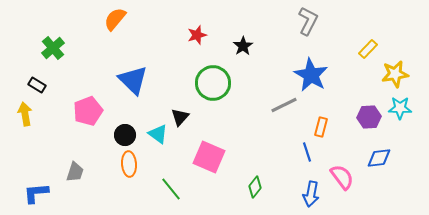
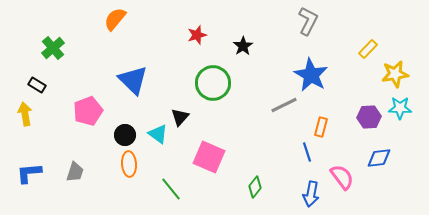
blue L-shape: moved 7 px left, 20 px up
